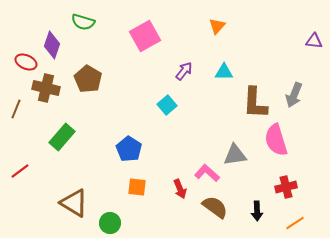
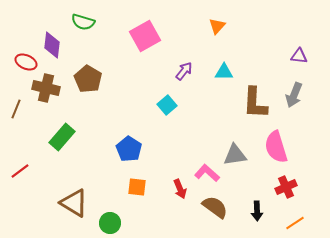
purple triangle: moved 15 px left, 15 px down
purple diamond: rotated 12 degrees counterclockwise
pink semicircle: moved 7 px down
red cross: rotated 10 degrees counterclockwise
